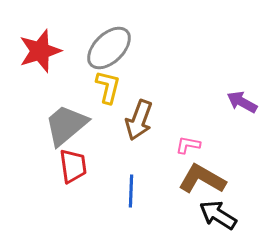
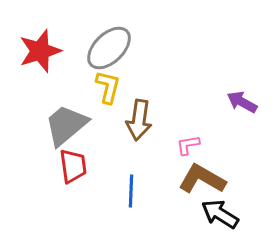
brown arrow: rotated 12 degrees counterclockwise
pink L-shape: rotated 20 degrees counterclockwise
black arrow: moved 2 px right, 1 px up
